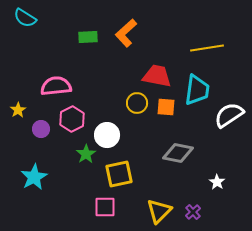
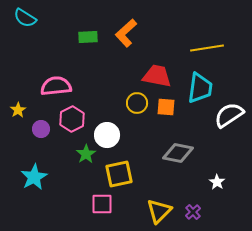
cyan trapezoid: moved 3 px right, 2 px up
pink square: moved 3 px left, 3 px up
